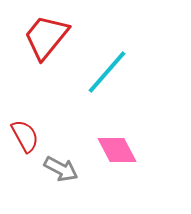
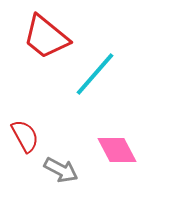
red trapezoid: rotated 90 degrees counterclockwise
cyan line: moved 12 px left, 2 px down
gray arrow: moved 1 px down
